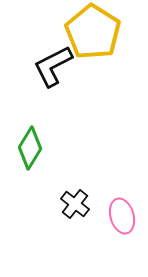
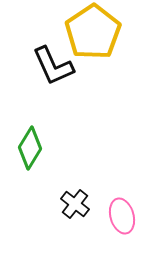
yellow pentagon: rotated 6 degrees clockwise
black L-shape: rotated 87 degrees counterclockwise
